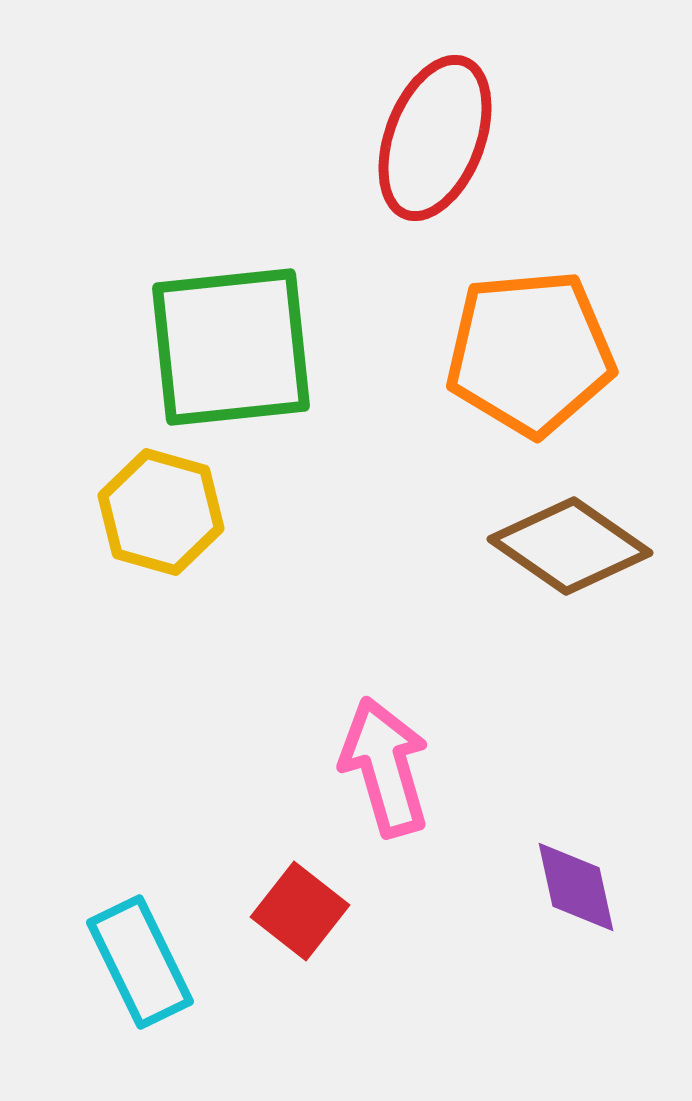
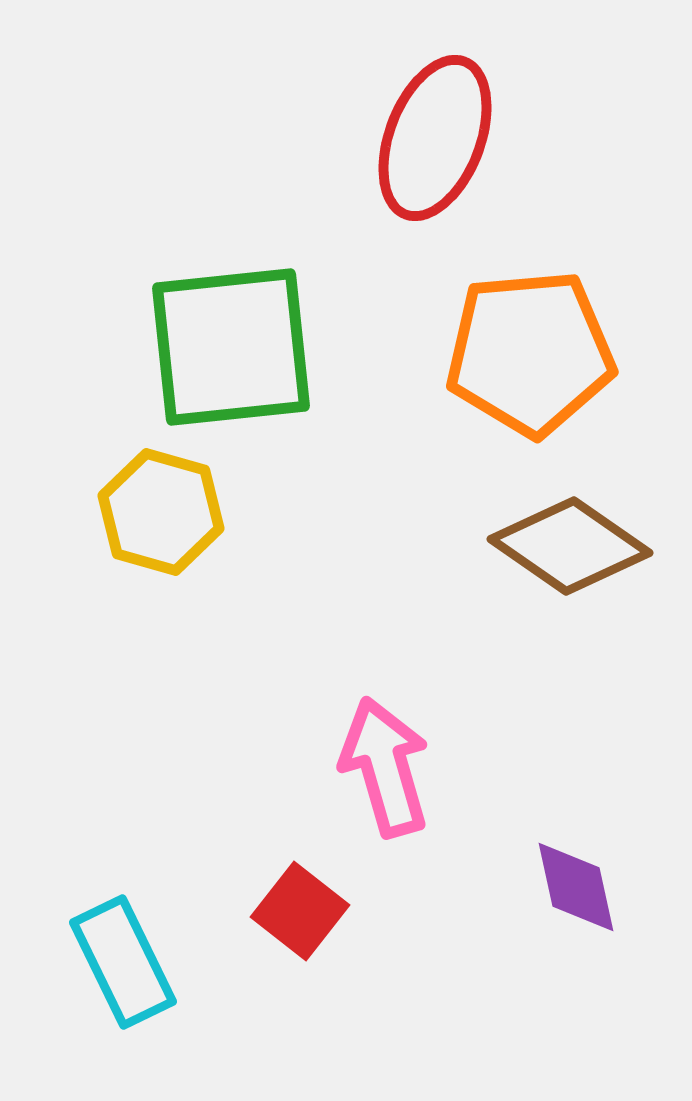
cyan rectangle: moved 17 px left
